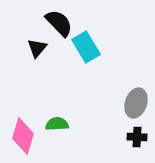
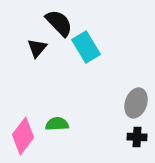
pink diamond: rotated 21 degrees clockwise
